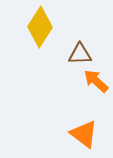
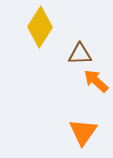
orange triangle: moved 1 px left, 2 px up; rotated 28 degrees clockwise
